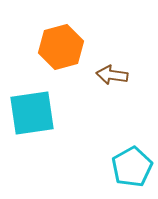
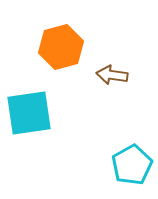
cyan square: moved 3 px left
cyan pentagon: moved 2 px up
